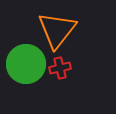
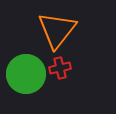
green circle: moved 10 px down
